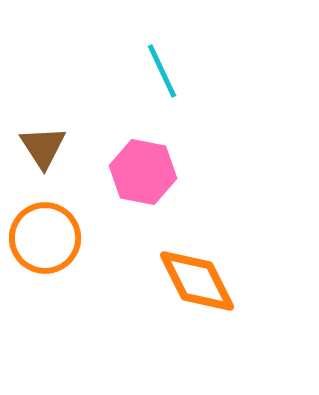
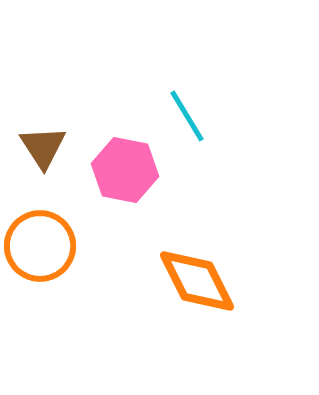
cyan line: moved 25 px right, 45 px down; rotated 6 degrees counterclockwise
pink hexagon: moved 18 px left, 2 px up
orange circle: moved 5 px left, 8 px down
